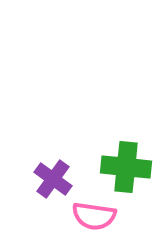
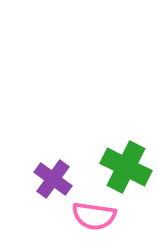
green cross: rotated 21 degrees clockwise
